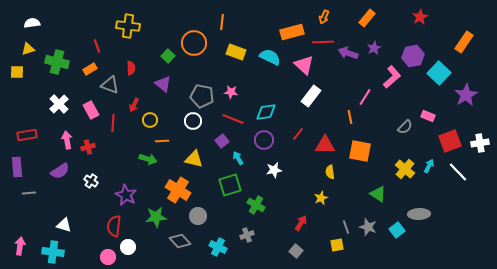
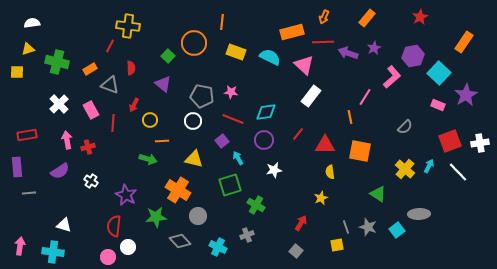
red line at (97, 46): moved 13 px right; rotated 48 degrees clockwise
pink rectangle at (428, 116): moved 10 px right, 11 px up
